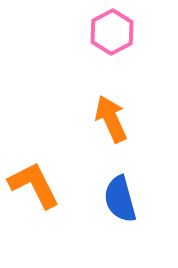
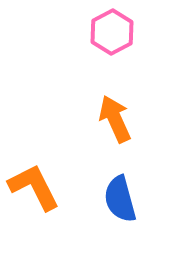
orange arrow: moved 4 px right
orange L-shape: moved 2 px down
